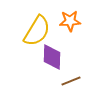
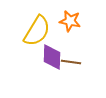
orange star: rotated 15 degrees clockwise
brown line: moved 19 px up; rotated 30 degrees clockwise
